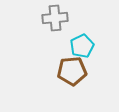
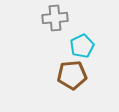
brown pentagon: moved 4 px down
